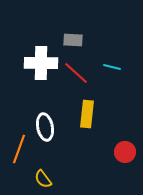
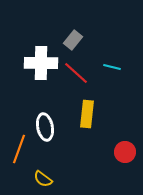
gray rectangle: rotated 54 degrees counterclockwise
yellow semicircle: rotated 18 degrees counterclockwise
